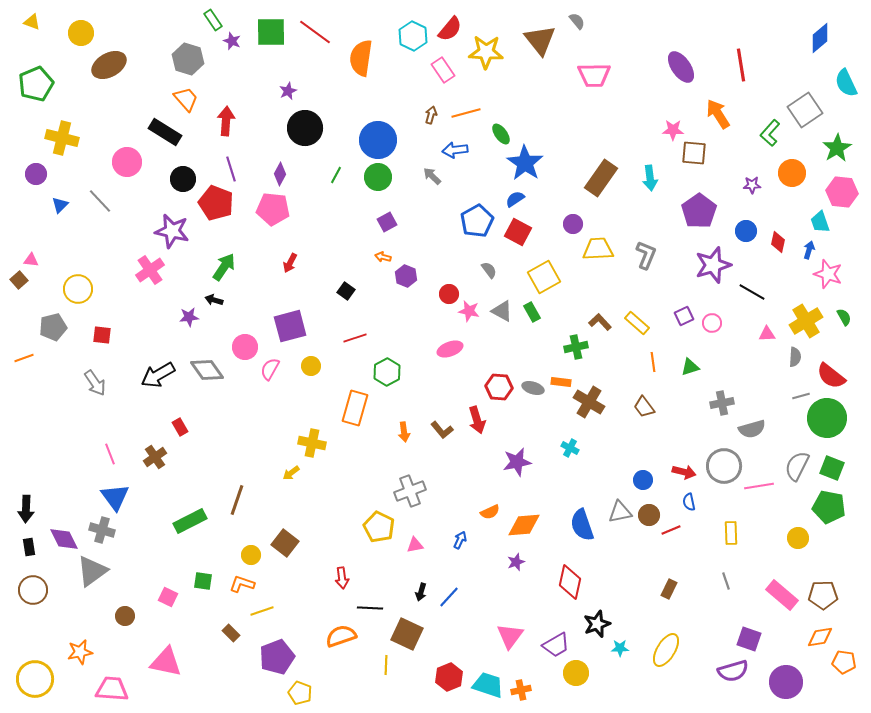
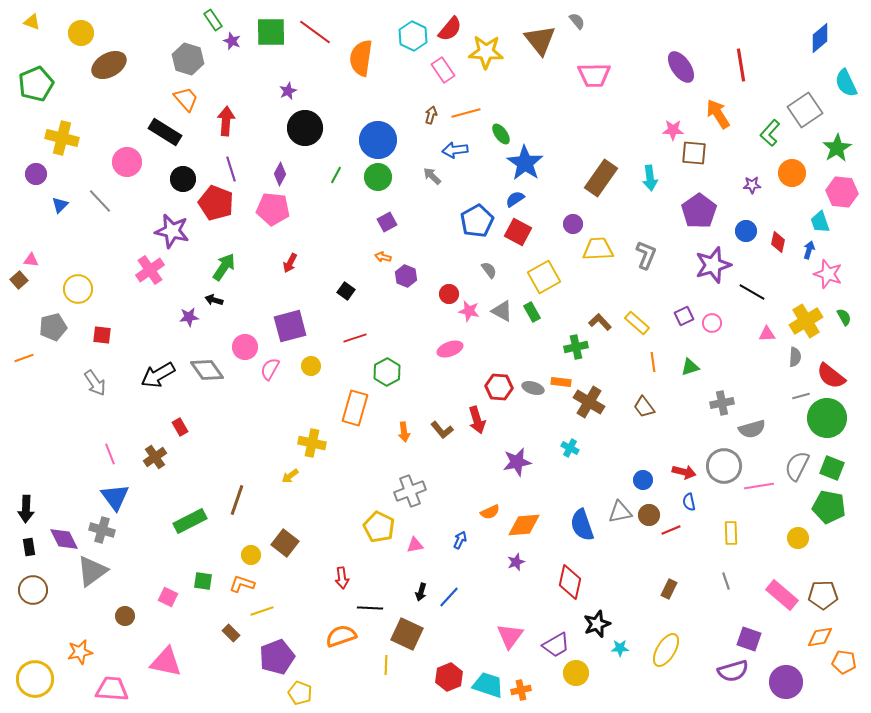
yellow arrow at (291, 473): moved 1 px left, 3 px down
